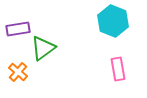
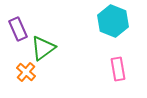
purple rectangle: rotated 75 degrees clockwise
orange cross: moved 8 px right
